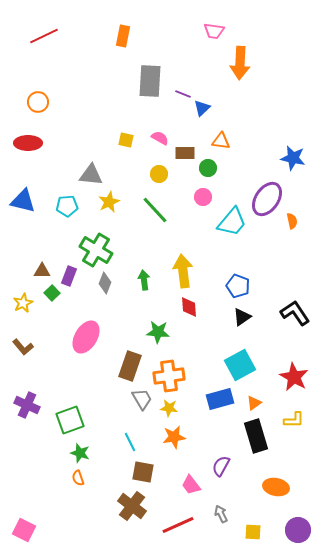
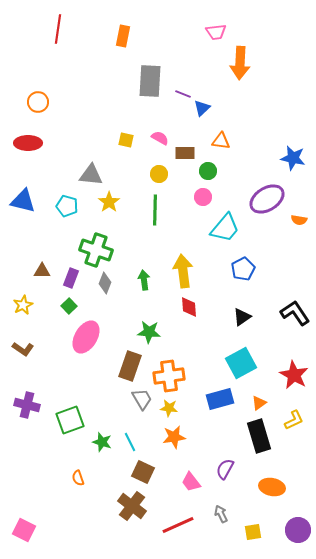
pink trapezoid at (214, 31): moved 2 px right, 1 px down; rotated 15 degrees counterclockwise
red line at (44, 36): moved 14 px right, 7 px up; rotated 56 degrees counterclockwise
green circle at (208, 168): moved 3 px down
purple ellipse at (267, 199): rotated 24 degrees clockwise
yellow star at (109, 202): rotated 10 degrees counterclockwise
cyan pentagon at (67, 206): rotated 20 degrees clockwise
green line at (155, 210): rotated 44 degrees clockwise
orange semicircle at (292, 221): moved 7 px right, 1 px up; rotated 112 degrees clockwise
cyan trapezoid at (232, 222): moved 7 px left, 6 px down
green cross at (96, 250): rotated 12 degrees counterclockwise
purple rectangle at (69, 276): moved 2 px right, 2 px down
blue pentagon at (238, 286): moved 5 px right, 17 px up; rotated 25 degrees clockwise
green square at (52, 293): moved 17 px right, 13 px down
yellow star at (23, 303): moved 2 px down
green star at (158, 332): moved 9 px left
brown L-shape at (23, 347): moved 2 px down; rotated 15 degrees counterclockwise
cyan square at (240, 365): moved 1 px right, 2 px up
red star at (294, 377): moved 2 px up
orange triangle at (254, 403): moved 5 px right
purple cross at (27, 405): rotated 10 degrees counterclockwise
yellow L-shape at (294, 420): rotated 25 degrees counterclockwise
black rectangle at (256, 436): moved 3 px right
green star at (80, 453): moved 22 px right, 11 px up
purple semicircle at (221, 466): moved 4 px right, 3 px down
brown square at (143, 472): rotated 15 degrees clockwise
pink trapezoid at (191, 485): moved 3 px up
orange ellipse at (276, 487): moved 4 px left
yellow square at (253, 532): rotated 12 degrees counterclockwise
